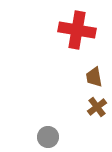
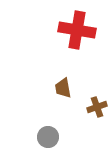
brown trapezoid: moved 31 px left, 11 px down
brown cross: rotated 18 degrees clockwise
